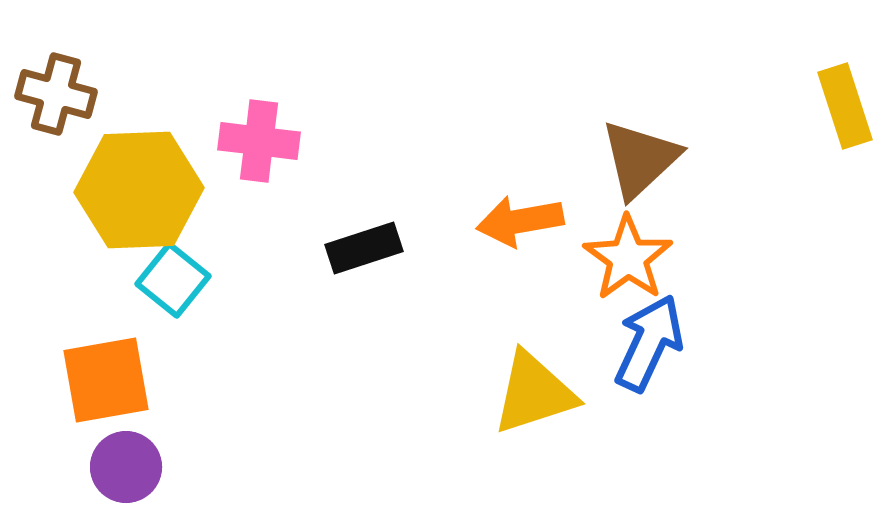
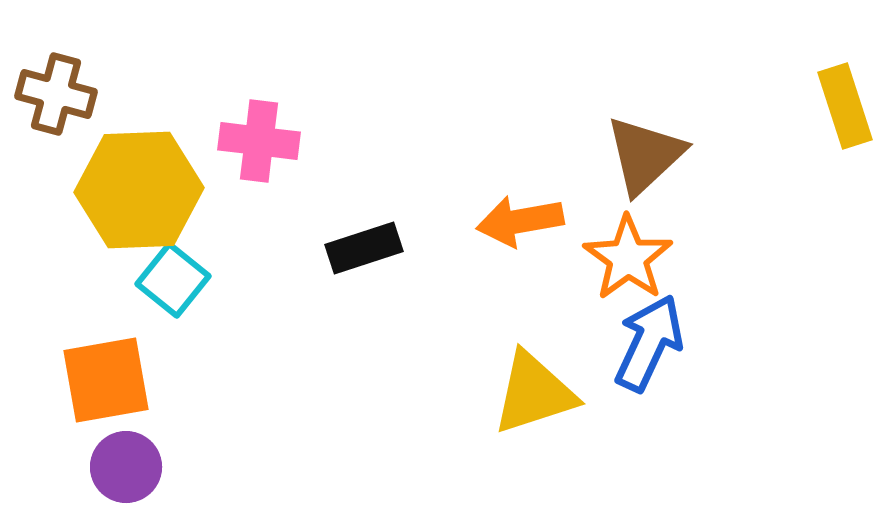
brown triangle: moved 5 px right, 4 px up
